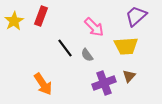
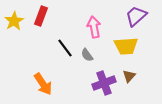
pink arrow: rotated 145 degrees counterclockwise
